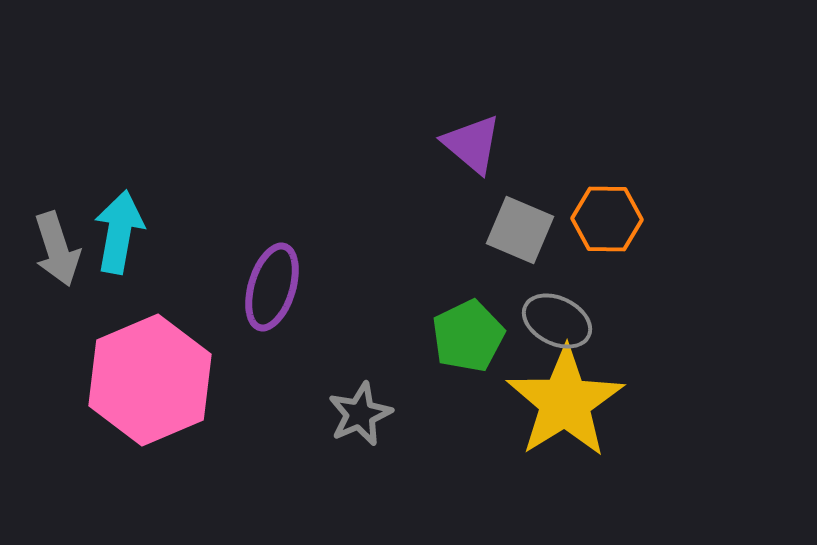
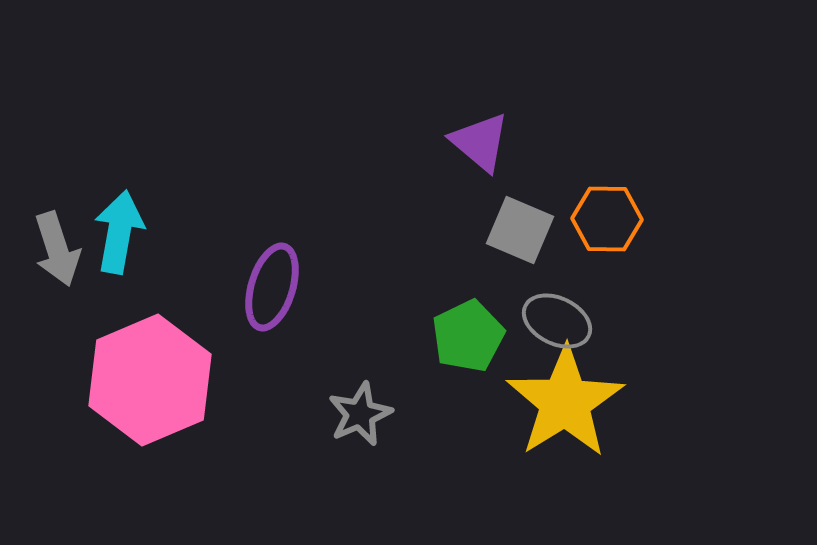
purple triangle: moved 8 px right, 2 px up
